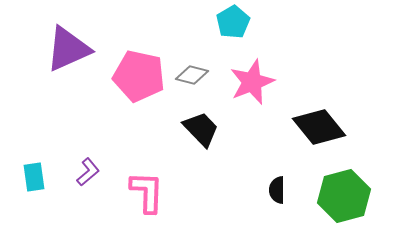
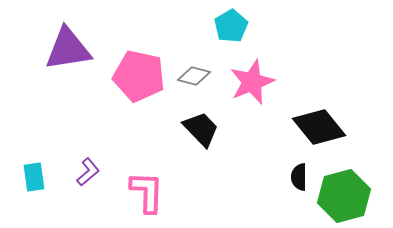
cyan pentagon: moved 2 px left, 4 px down
purple triangle: rotated 15 degrees clockwise
gray diamond: moved 2 px right, 1 px down
black semicircle: moved 22 px right, 13 px up
